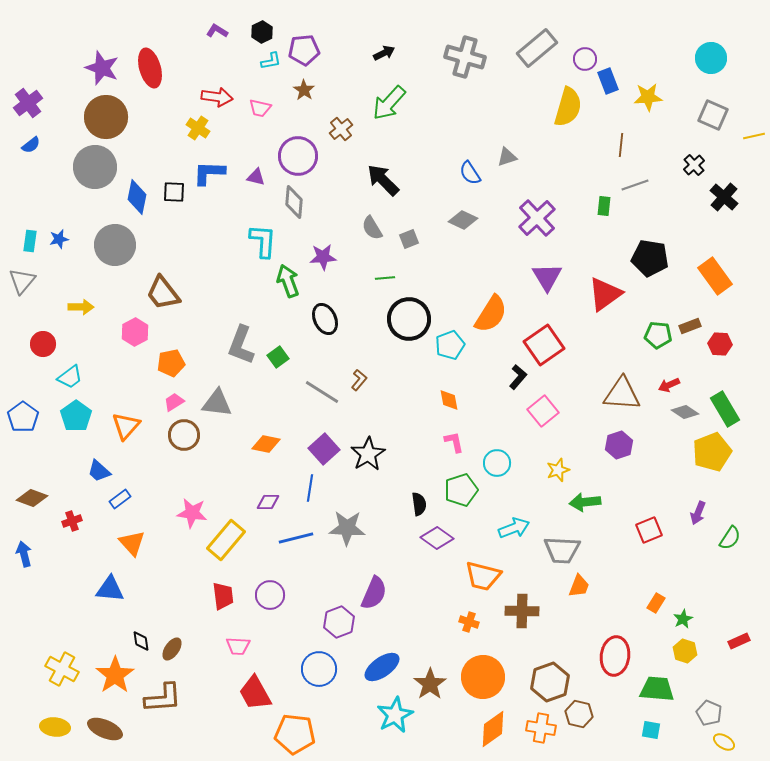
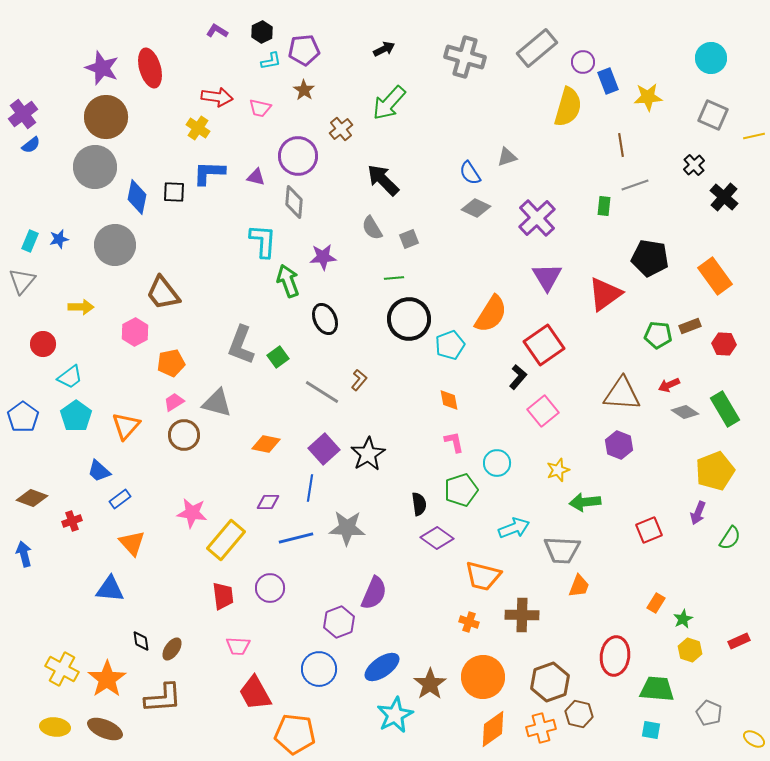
black arrow at (384, 53): moved 4 px up
purple circle at (585, 59): moved 2 px left, 3 px down
purple cross at (28, 103): moved 5 px left, 11 px down
brown line at (621, 145): rotated 15 degrees counterclockwise
gray diamond at (463, 220): moved 13 px right, 12 px up
cyan rectangle at (30, 241): rotated 15 degrees clockwise
green line at (385, 278): moved 9 px right
red hexagon at (720, 344): moved 4 px right
gray triangle at (217, 403): rotated 8 degrees clockwise
purple hexagon at (619, 445): rotated 20 degrees counterclockwise
yellow pentagon at (712, 452): moved 3 px right, 19 px down
purple circle at (270, 595): moved 7 px up
brown cross at (522, 611): moved 4 px down
yellow hexagon at (685, 651): moved 5 px right, 1 px up
orange star at (115, 675): moved 8 px left, 4 px down
orange cross at (541, 728): rotated 24 degrees counterclockwise
yellow ellipse at (724, 742): moved 30 px right, 3 px up
